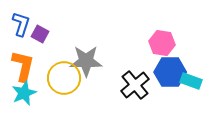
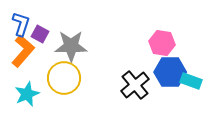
gray star: moved 15 px left, 15 px up
orange L-shape: moved 15 px up; rotated 28 degrees clockwise
cyan star: moved 3 px right, 1 px down
